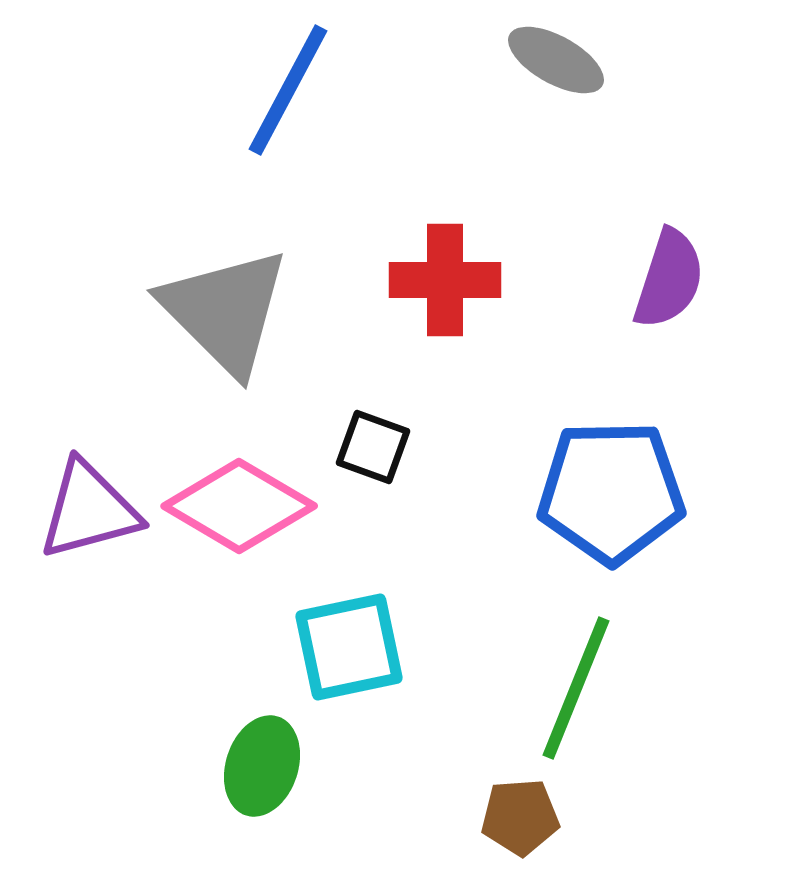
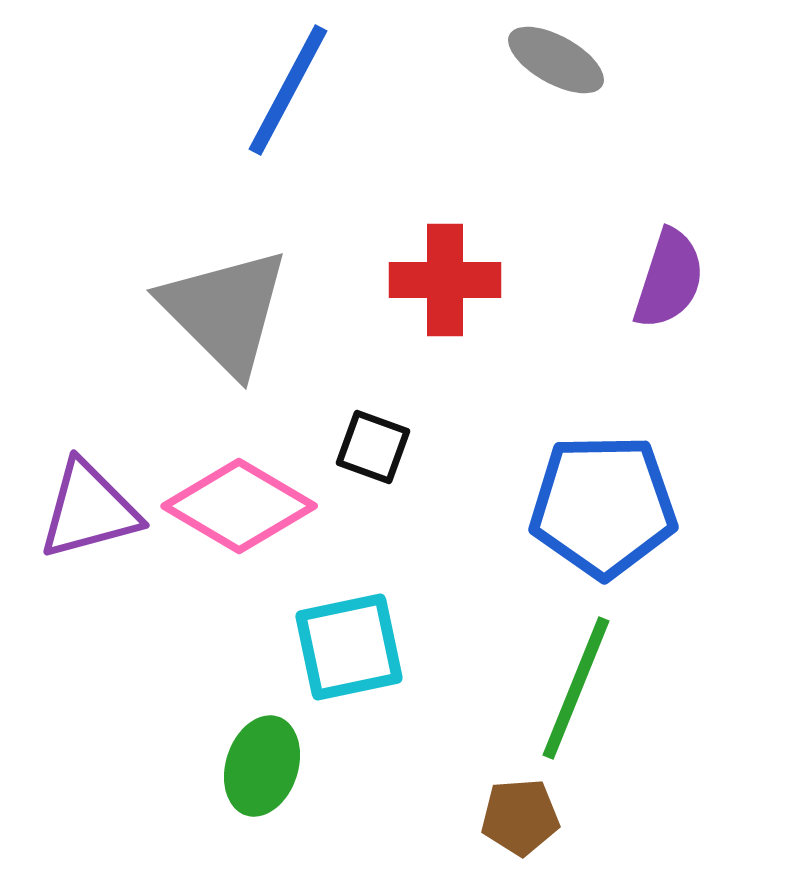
blue pentagon: moved 8 px left, 14 px down
